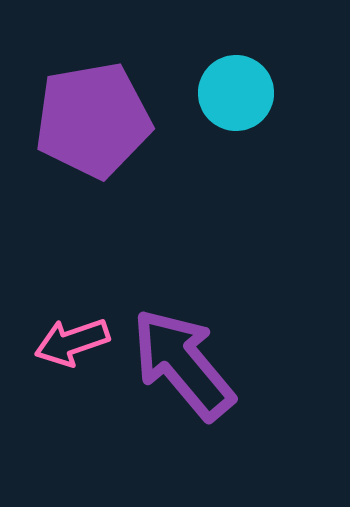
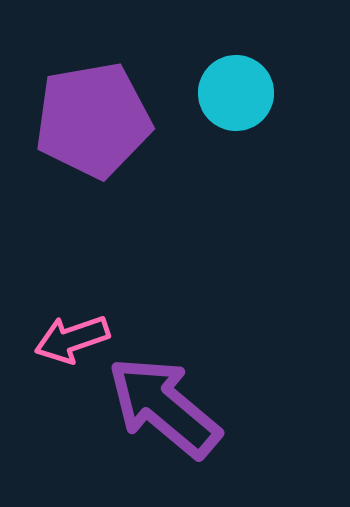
pink arrow: moved 3 px up
purple arrow: moved 19 px left, 43 px down; rotated 10 degrees counterclockwise
